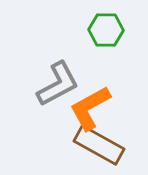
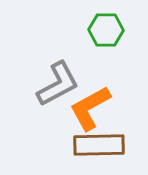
brown rectangle: rotated 30 degrees counterclockwise
